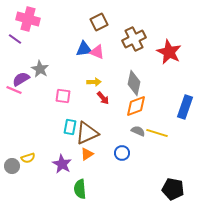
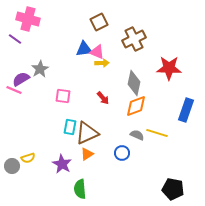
red star: moved 16 px down; rotated 25 degrees counterclockwise
gray star: rotated 12 degrees clockwise
yellow arrow: moved 8 px right, 19 px up
blue rectangle: moved 1 px right, 3 px down
gray semicircle: moved 1 px left, 4 px down
